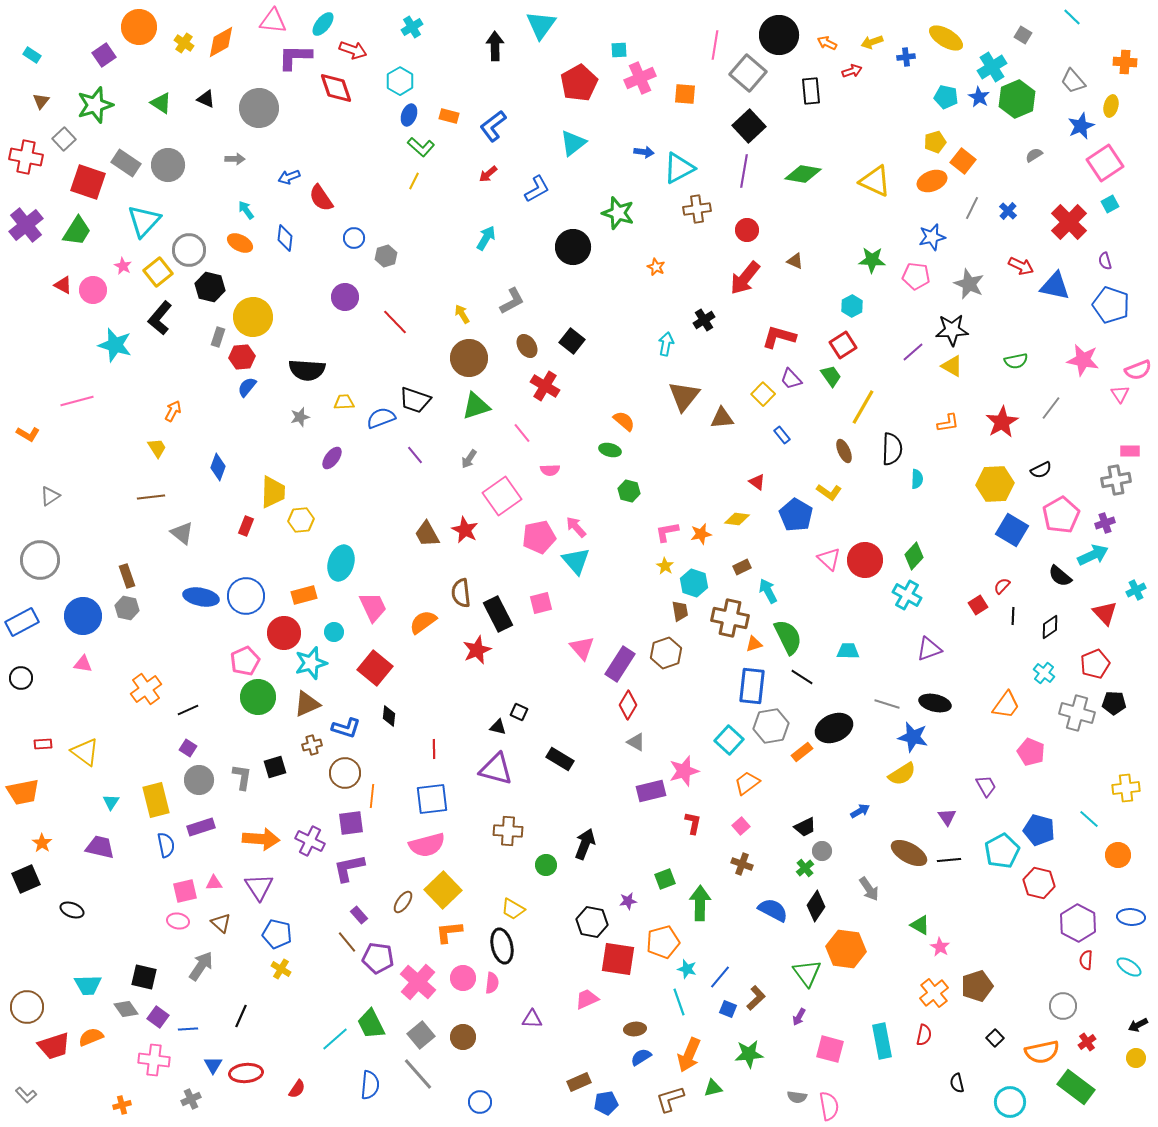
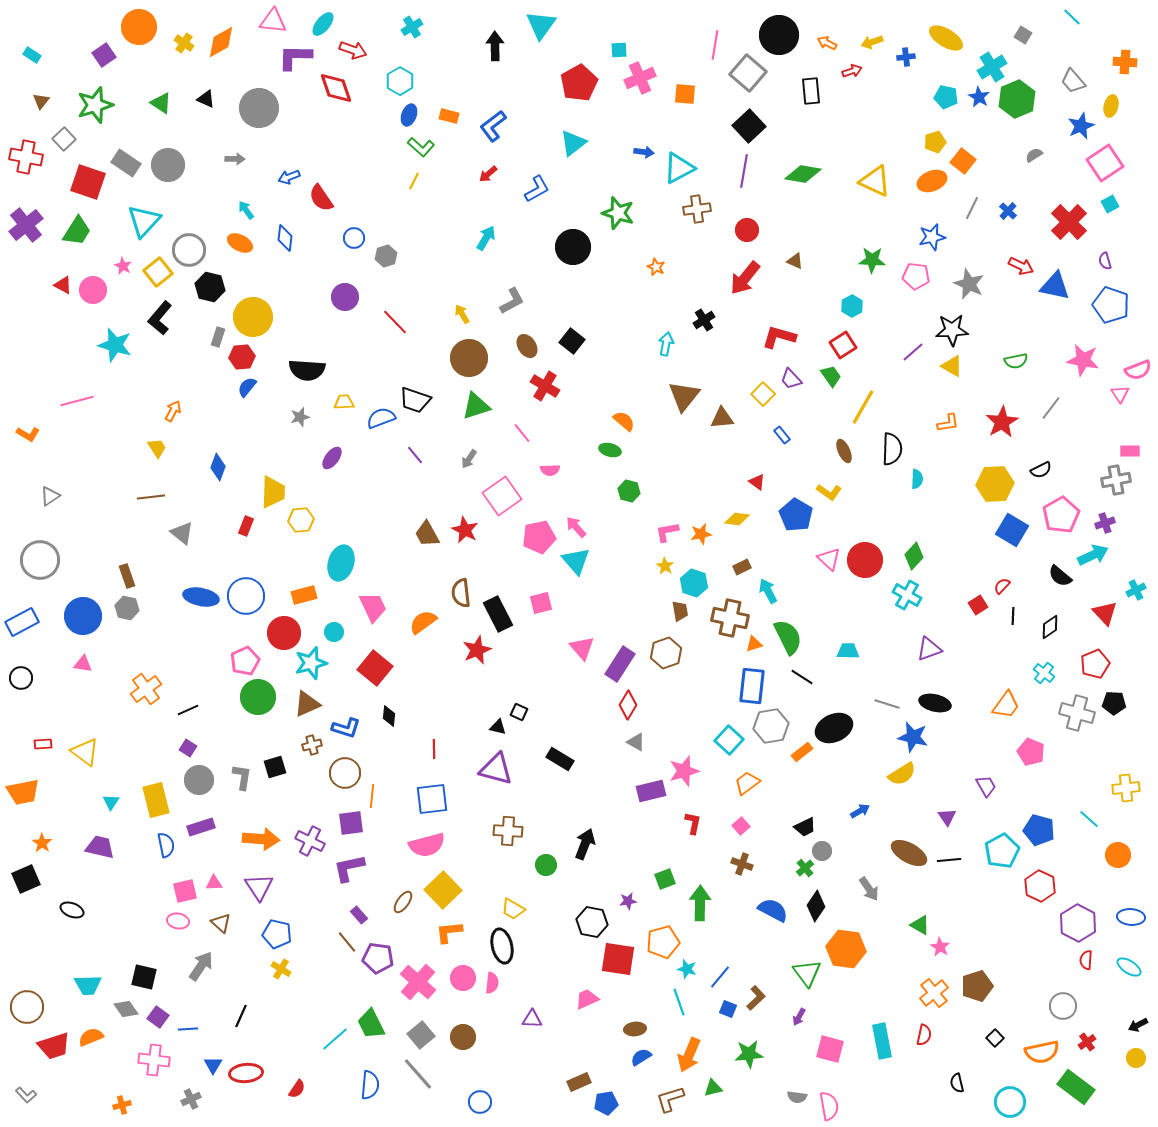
red hexagon at (1039, 883): moved 1 px right, 3 px down; rotated 12 degrees clockwise
